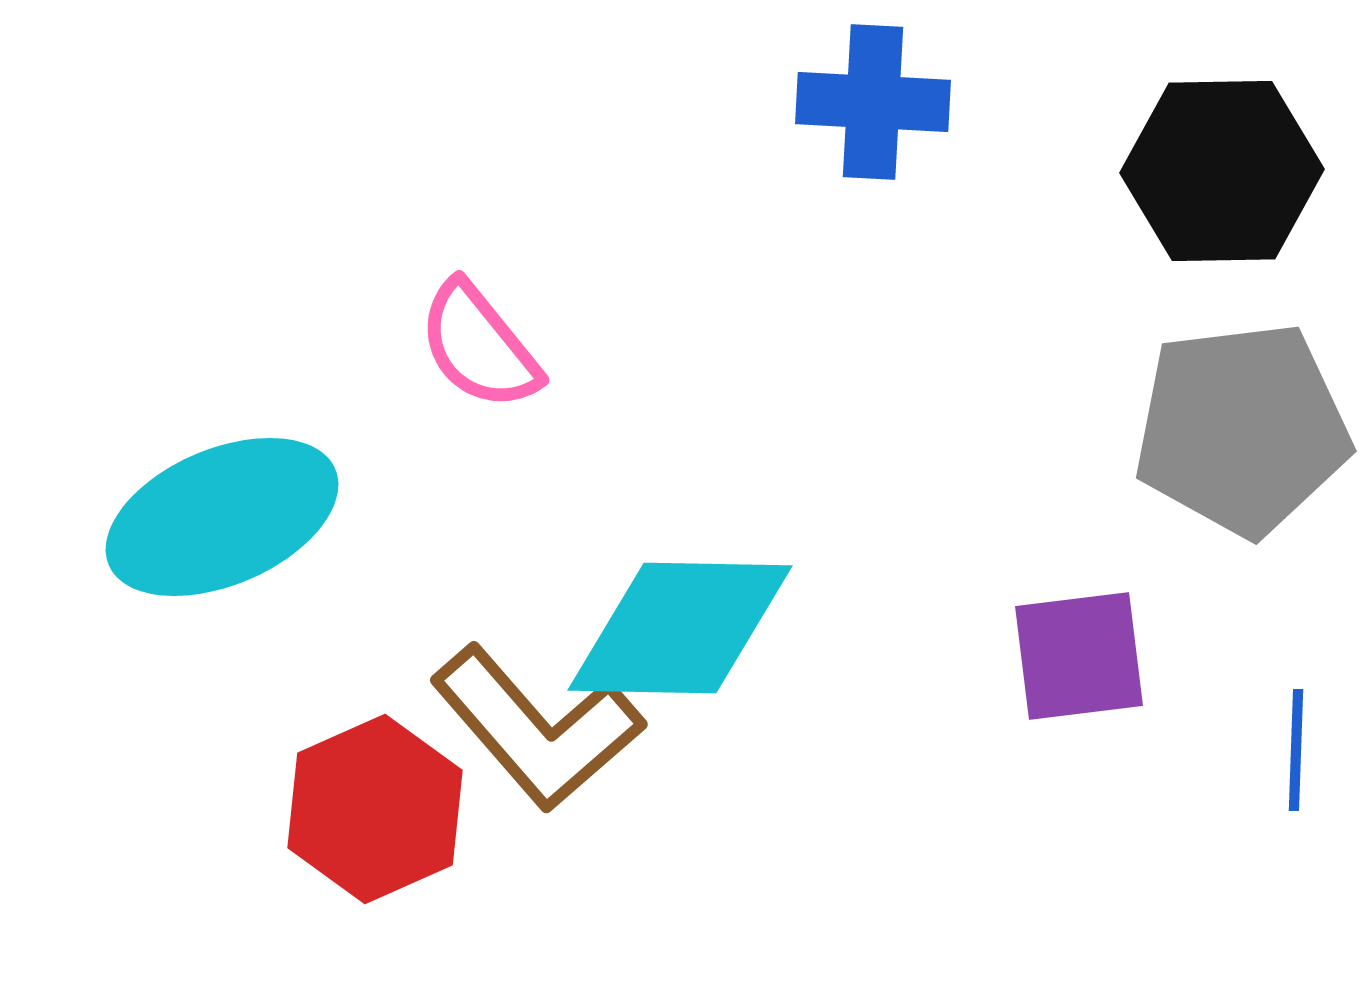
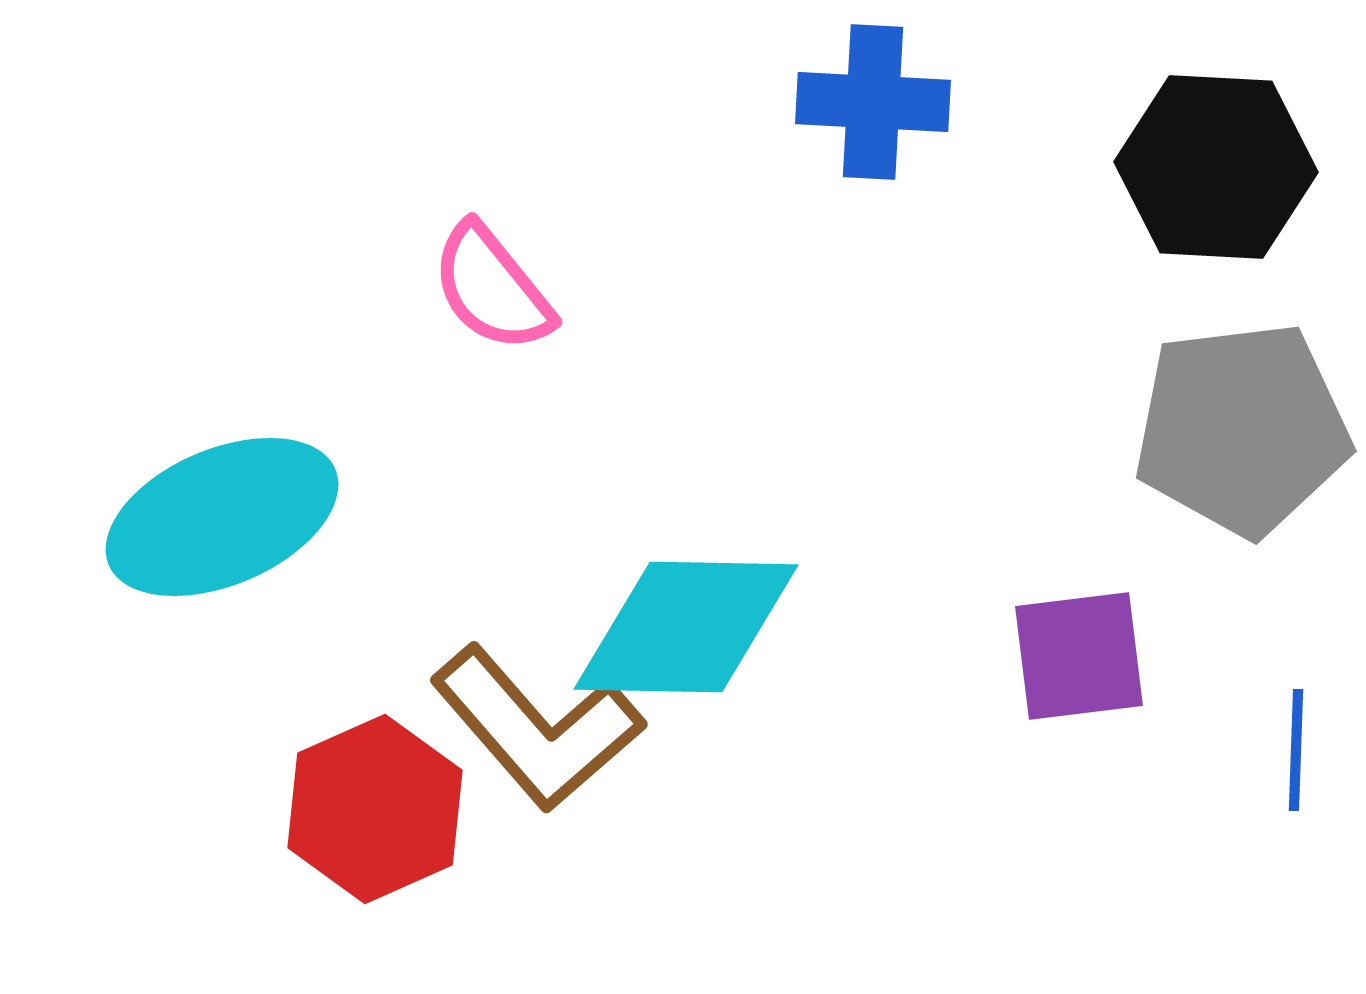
black hexagon: moved 6 px left, 4 px up; rotated 4 degrees clockwise
pink semicircle: moved 13 px right, 58 px up
cyan diamond: moved 6 px right, 1 px up
